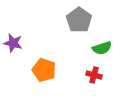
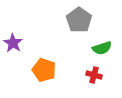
purple star: rotated 18 degrees clockwise
